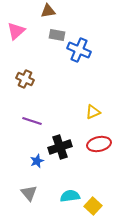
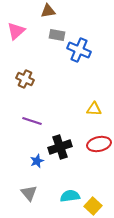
yellow triangle: moved 1 px right, 3 px up; rotated 28 degrees clockwise
